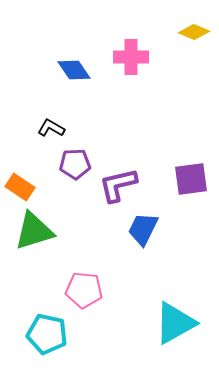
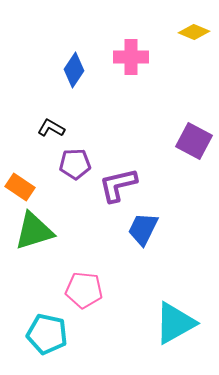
blue diamond: rotated 68 degrees clockwise
purple square: moved 3 px right, 38 px up; rotated 36 degrees clockwise
